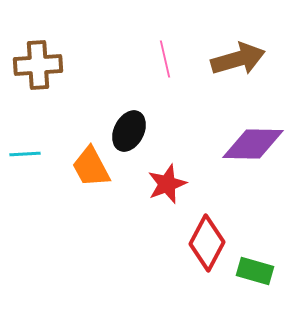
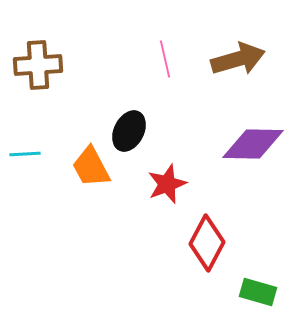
green rectangle: moved 3 px right, 21 px down
